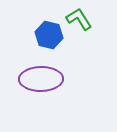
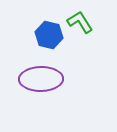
green L-shape: moved 1 px right, 3 px down
